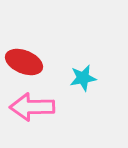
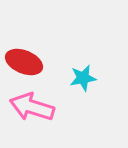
pink arrow: rotated 18 degrees clockwise
